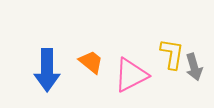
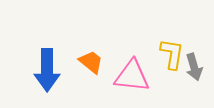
pink triangle: moved 1 px right, 1 px down; rotated 33 degrees clockwise
